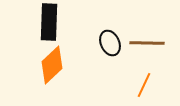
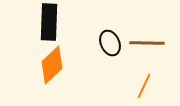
orange line: moved 1 px down
